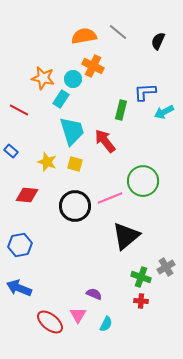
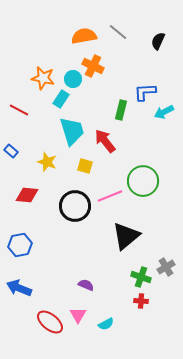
yellow square: moved 10 px right, 2 px down
pink line: moved 2 px up
purple semicircle: moved 8 px left, 9 px up
cyan semicircle: rotated 35 degrees clockwise
